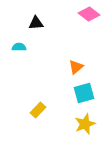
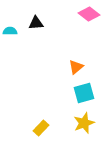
cyan semicircle: moved 9 px left, 16 px up
yellow rectangle: moved 3 px right, 18 px down
yellow star: moved 1 px left, 1 px up
